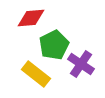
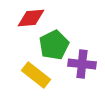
purple cross: moved 1 px right; rotated 28 degrees counterclockwise
yellow rectangle: moved 1 px down
